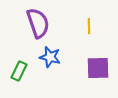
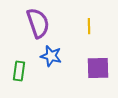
blue star: moved 1 px right, 1 px up
green rectangle: rotated 18 degrees counterclockwise
